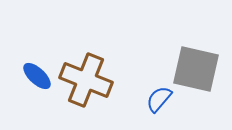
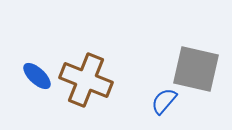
blue semicircle: moved 5 px right, 2 px down
